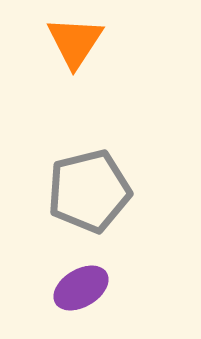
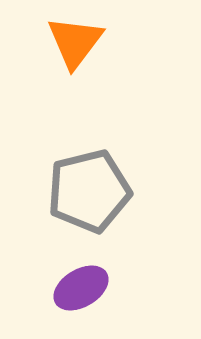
orange triangle: rotated 4 degrees clockwise
